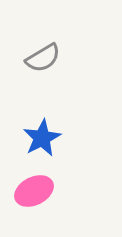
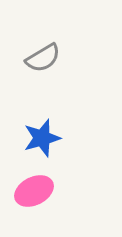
blue star: rotated 12 degrees clockwise
